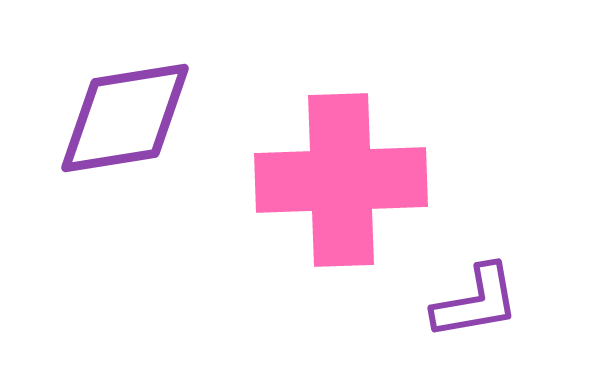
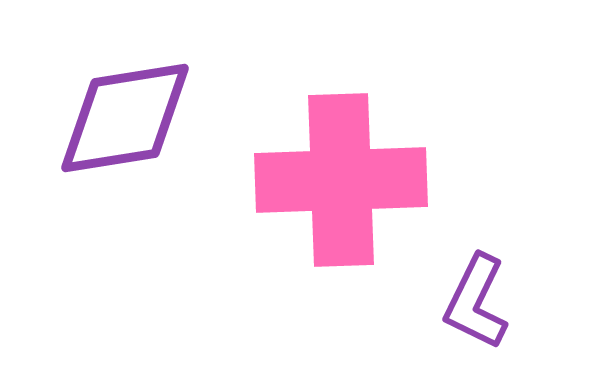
purple L-shape: rotated 126 degrees clockwise
